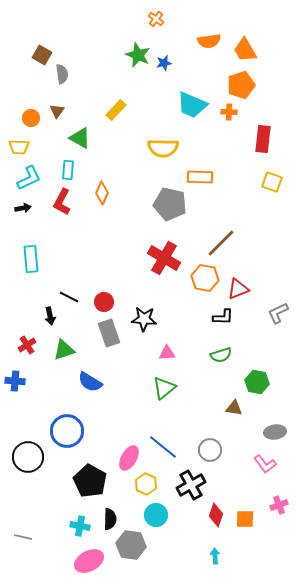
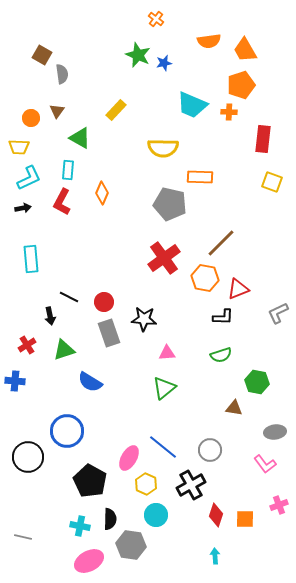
red cross at (164, 258): rotated 24 degrees clockwise
